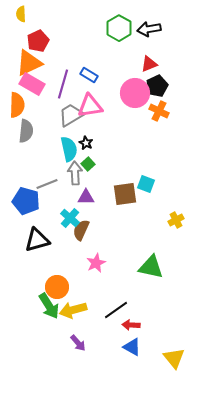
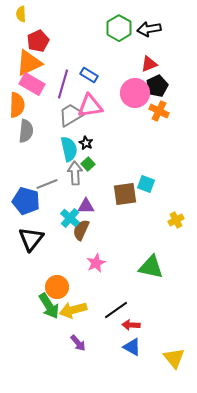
purple triangle: moved 9 px down
black triangle: moved 6 px left, 1 px up; rotated 36 degrees counterclockwise
